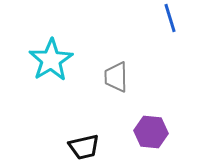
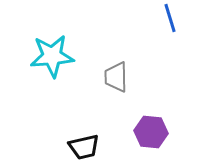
cyan star: moved 1 px right, 4 px up; rotated 27 degrees clockwise
